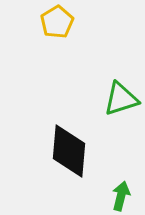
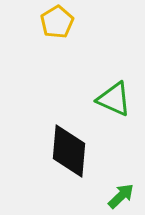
green triangle: moved 7 px left; rotated 42 degrees clockwise
green arrow: rotated 32 degrees clockwise
